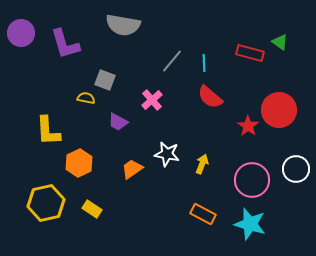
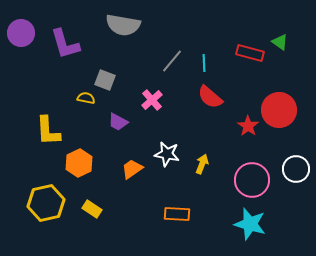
orange rectangle: moved 26 px left; rotated 25 degrees counterclockwise
